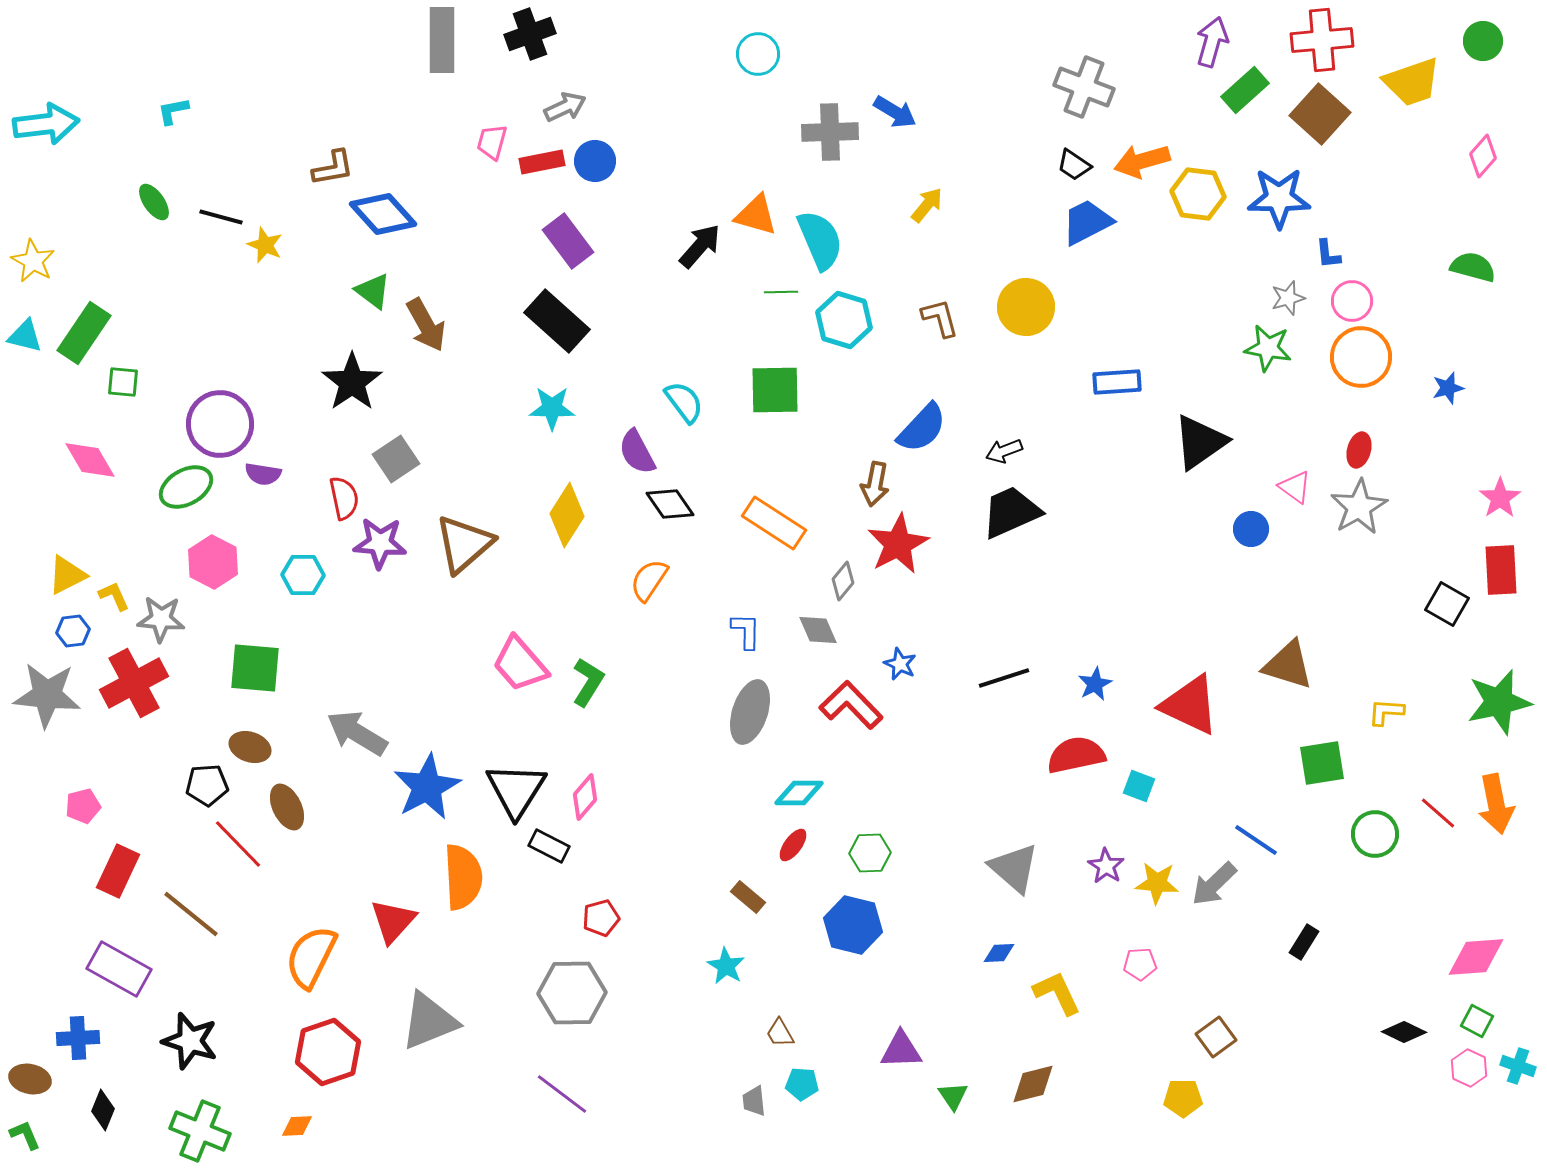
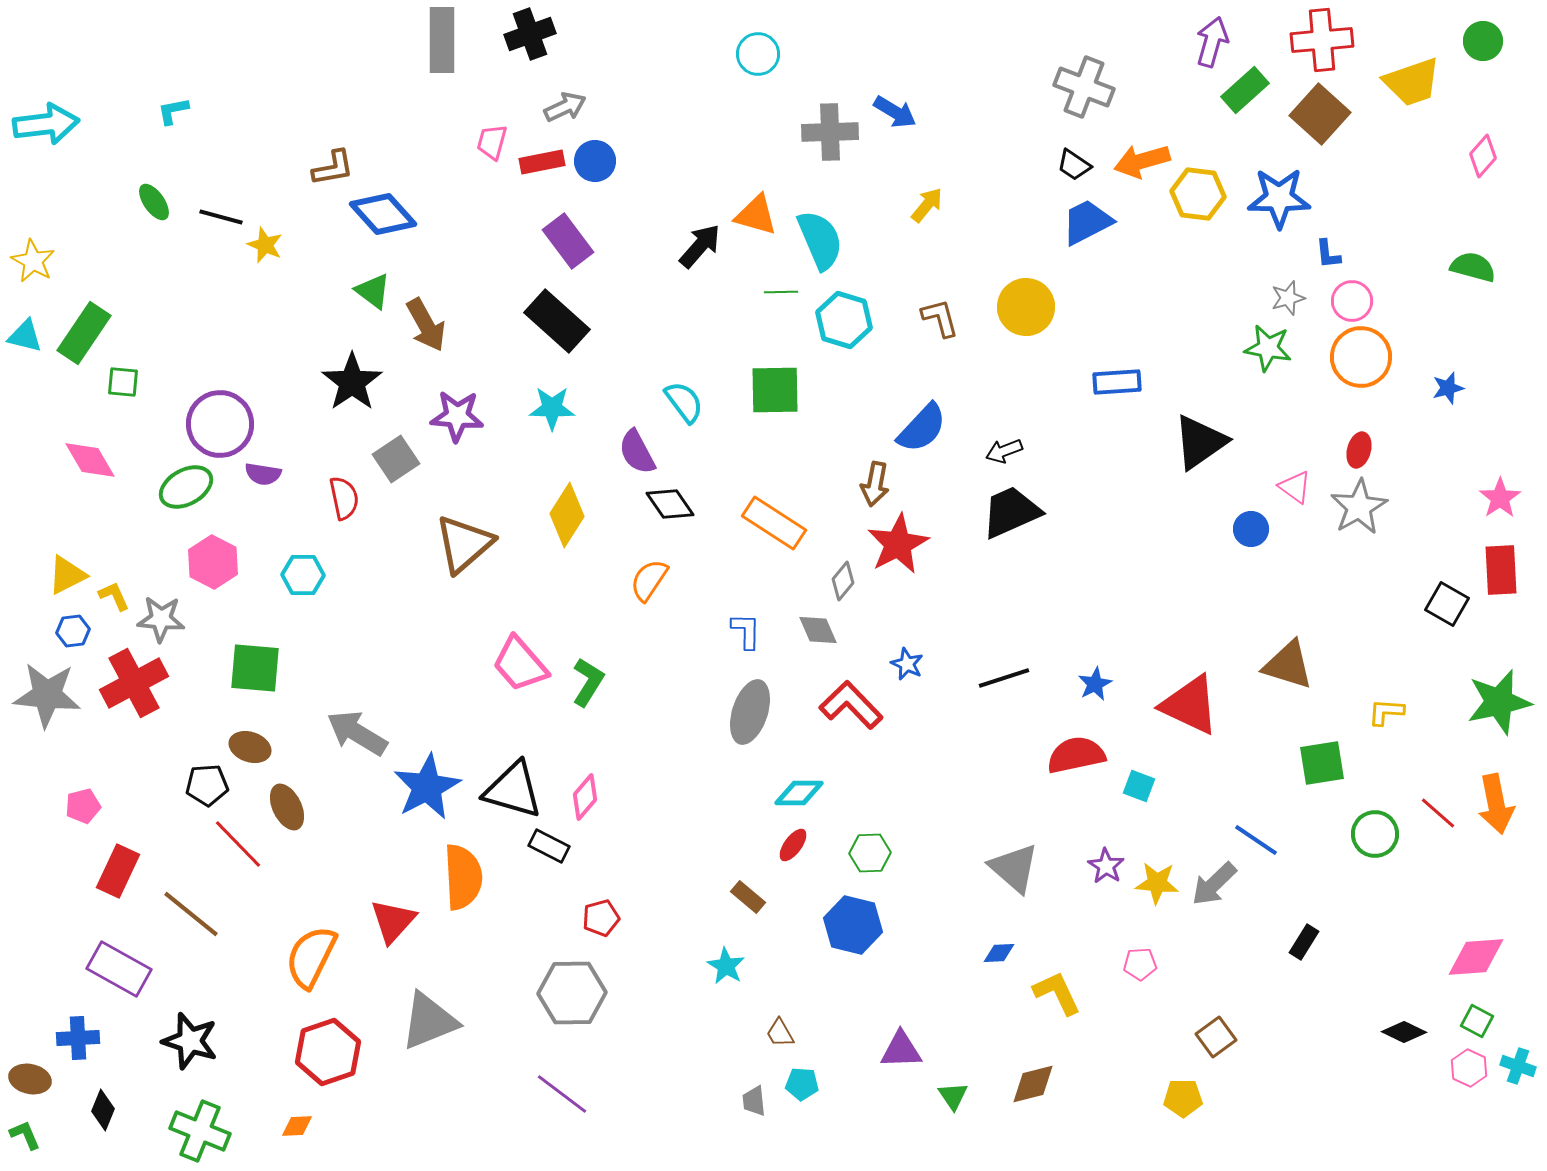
purple star at (380, 543): moved 77 px right, 127 px up
blue star at (900, 664): moved 7 px right
black triangle at (516, 790): moved 3 px left; rotated 46 degrees counterclockwise
